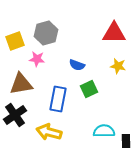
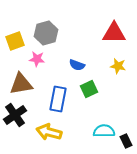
black rectangle: rotated 24 degrees counterclockwise
